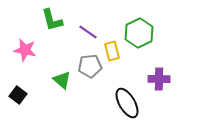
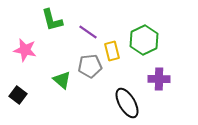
green hexagon: moved 5 px right, 7 px down
